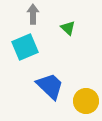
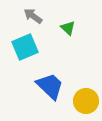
gray arrow: moved 2 px down; rotated 54 degrees counterclockwise
